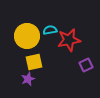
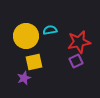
yellow circle: moved 1 px left
red star: moved 10 px right, 2 px down
purple square: moved 10 px left, 4 px up
purple star: moved 4 px left, 1 px up
